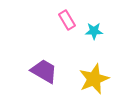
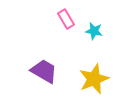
pink rectangle: moved 1 px left, 1 px up
cyan star: rotated 12 degrees clockwise
